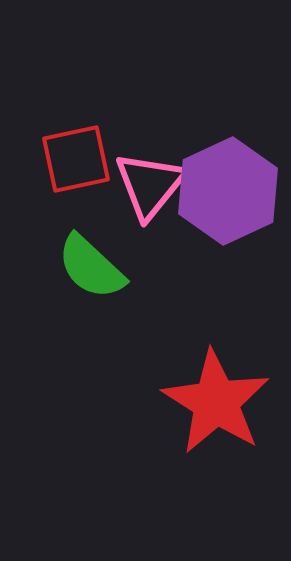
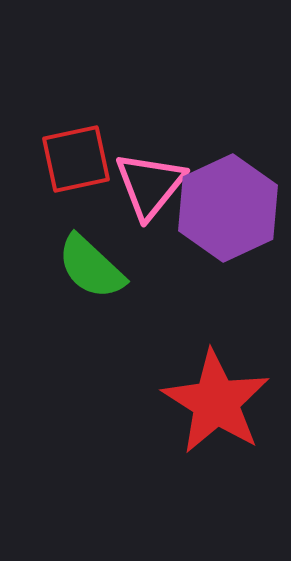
purple hexagon: moved 17 px down
